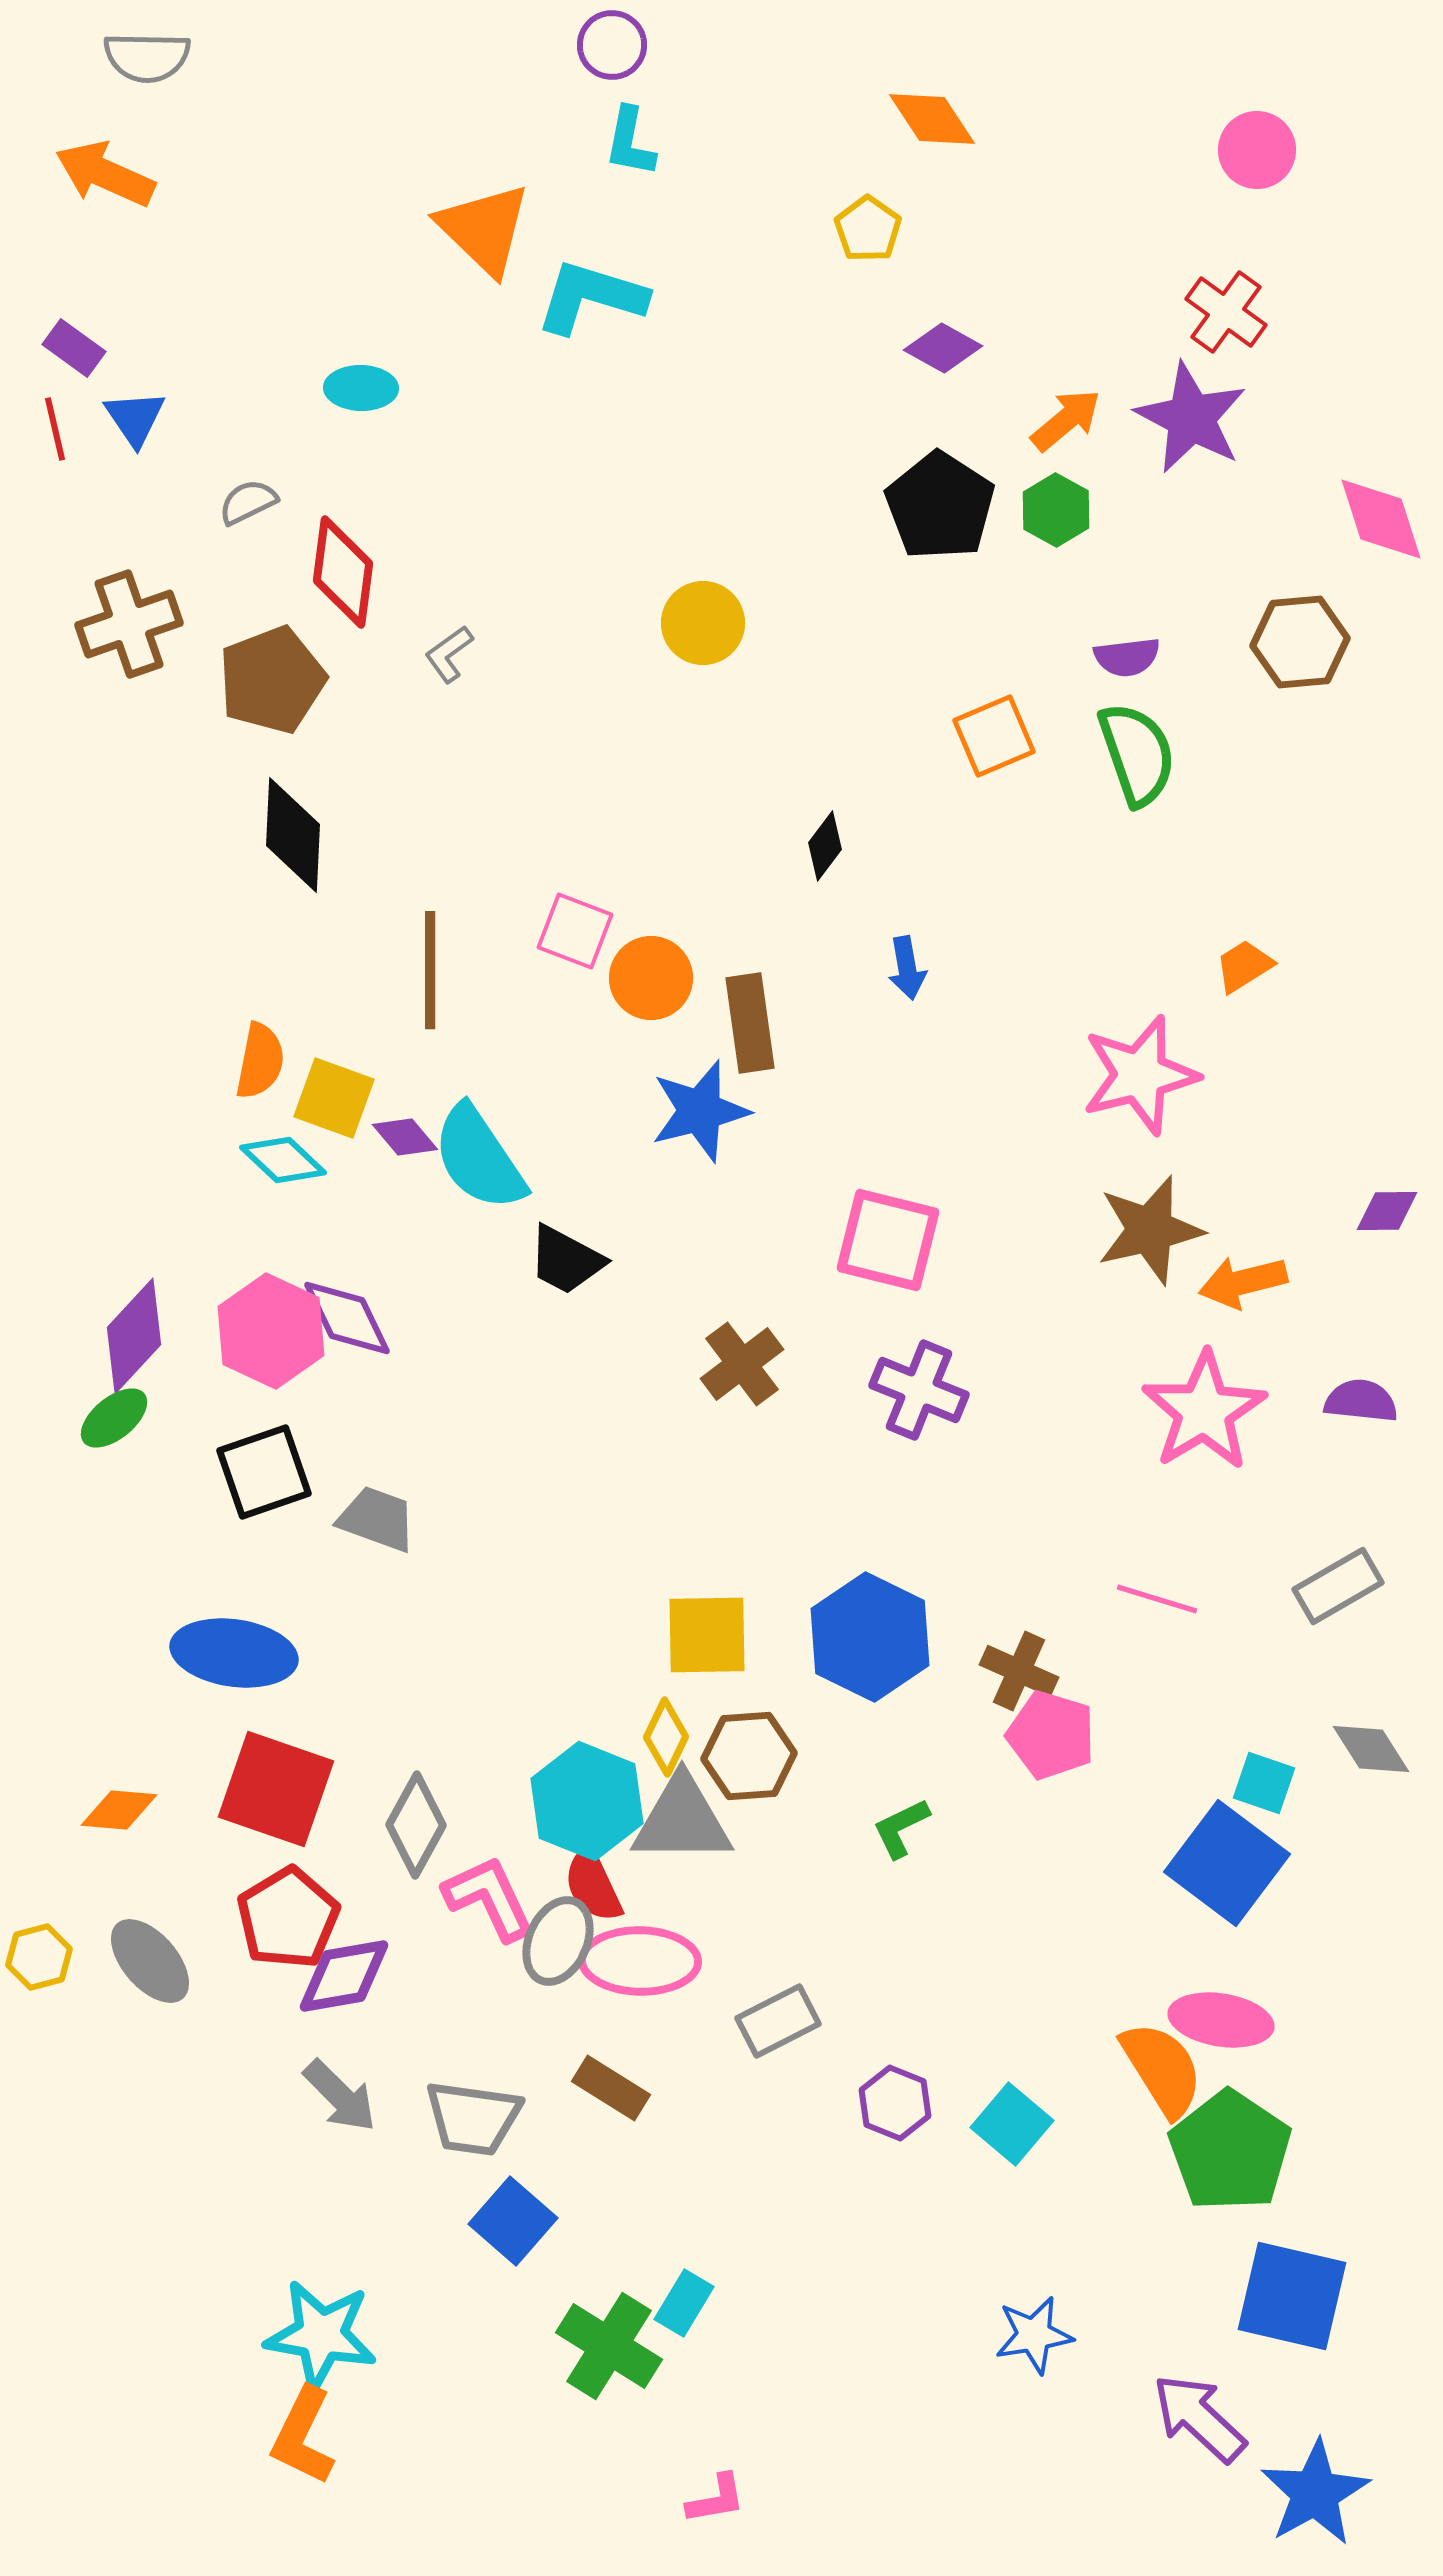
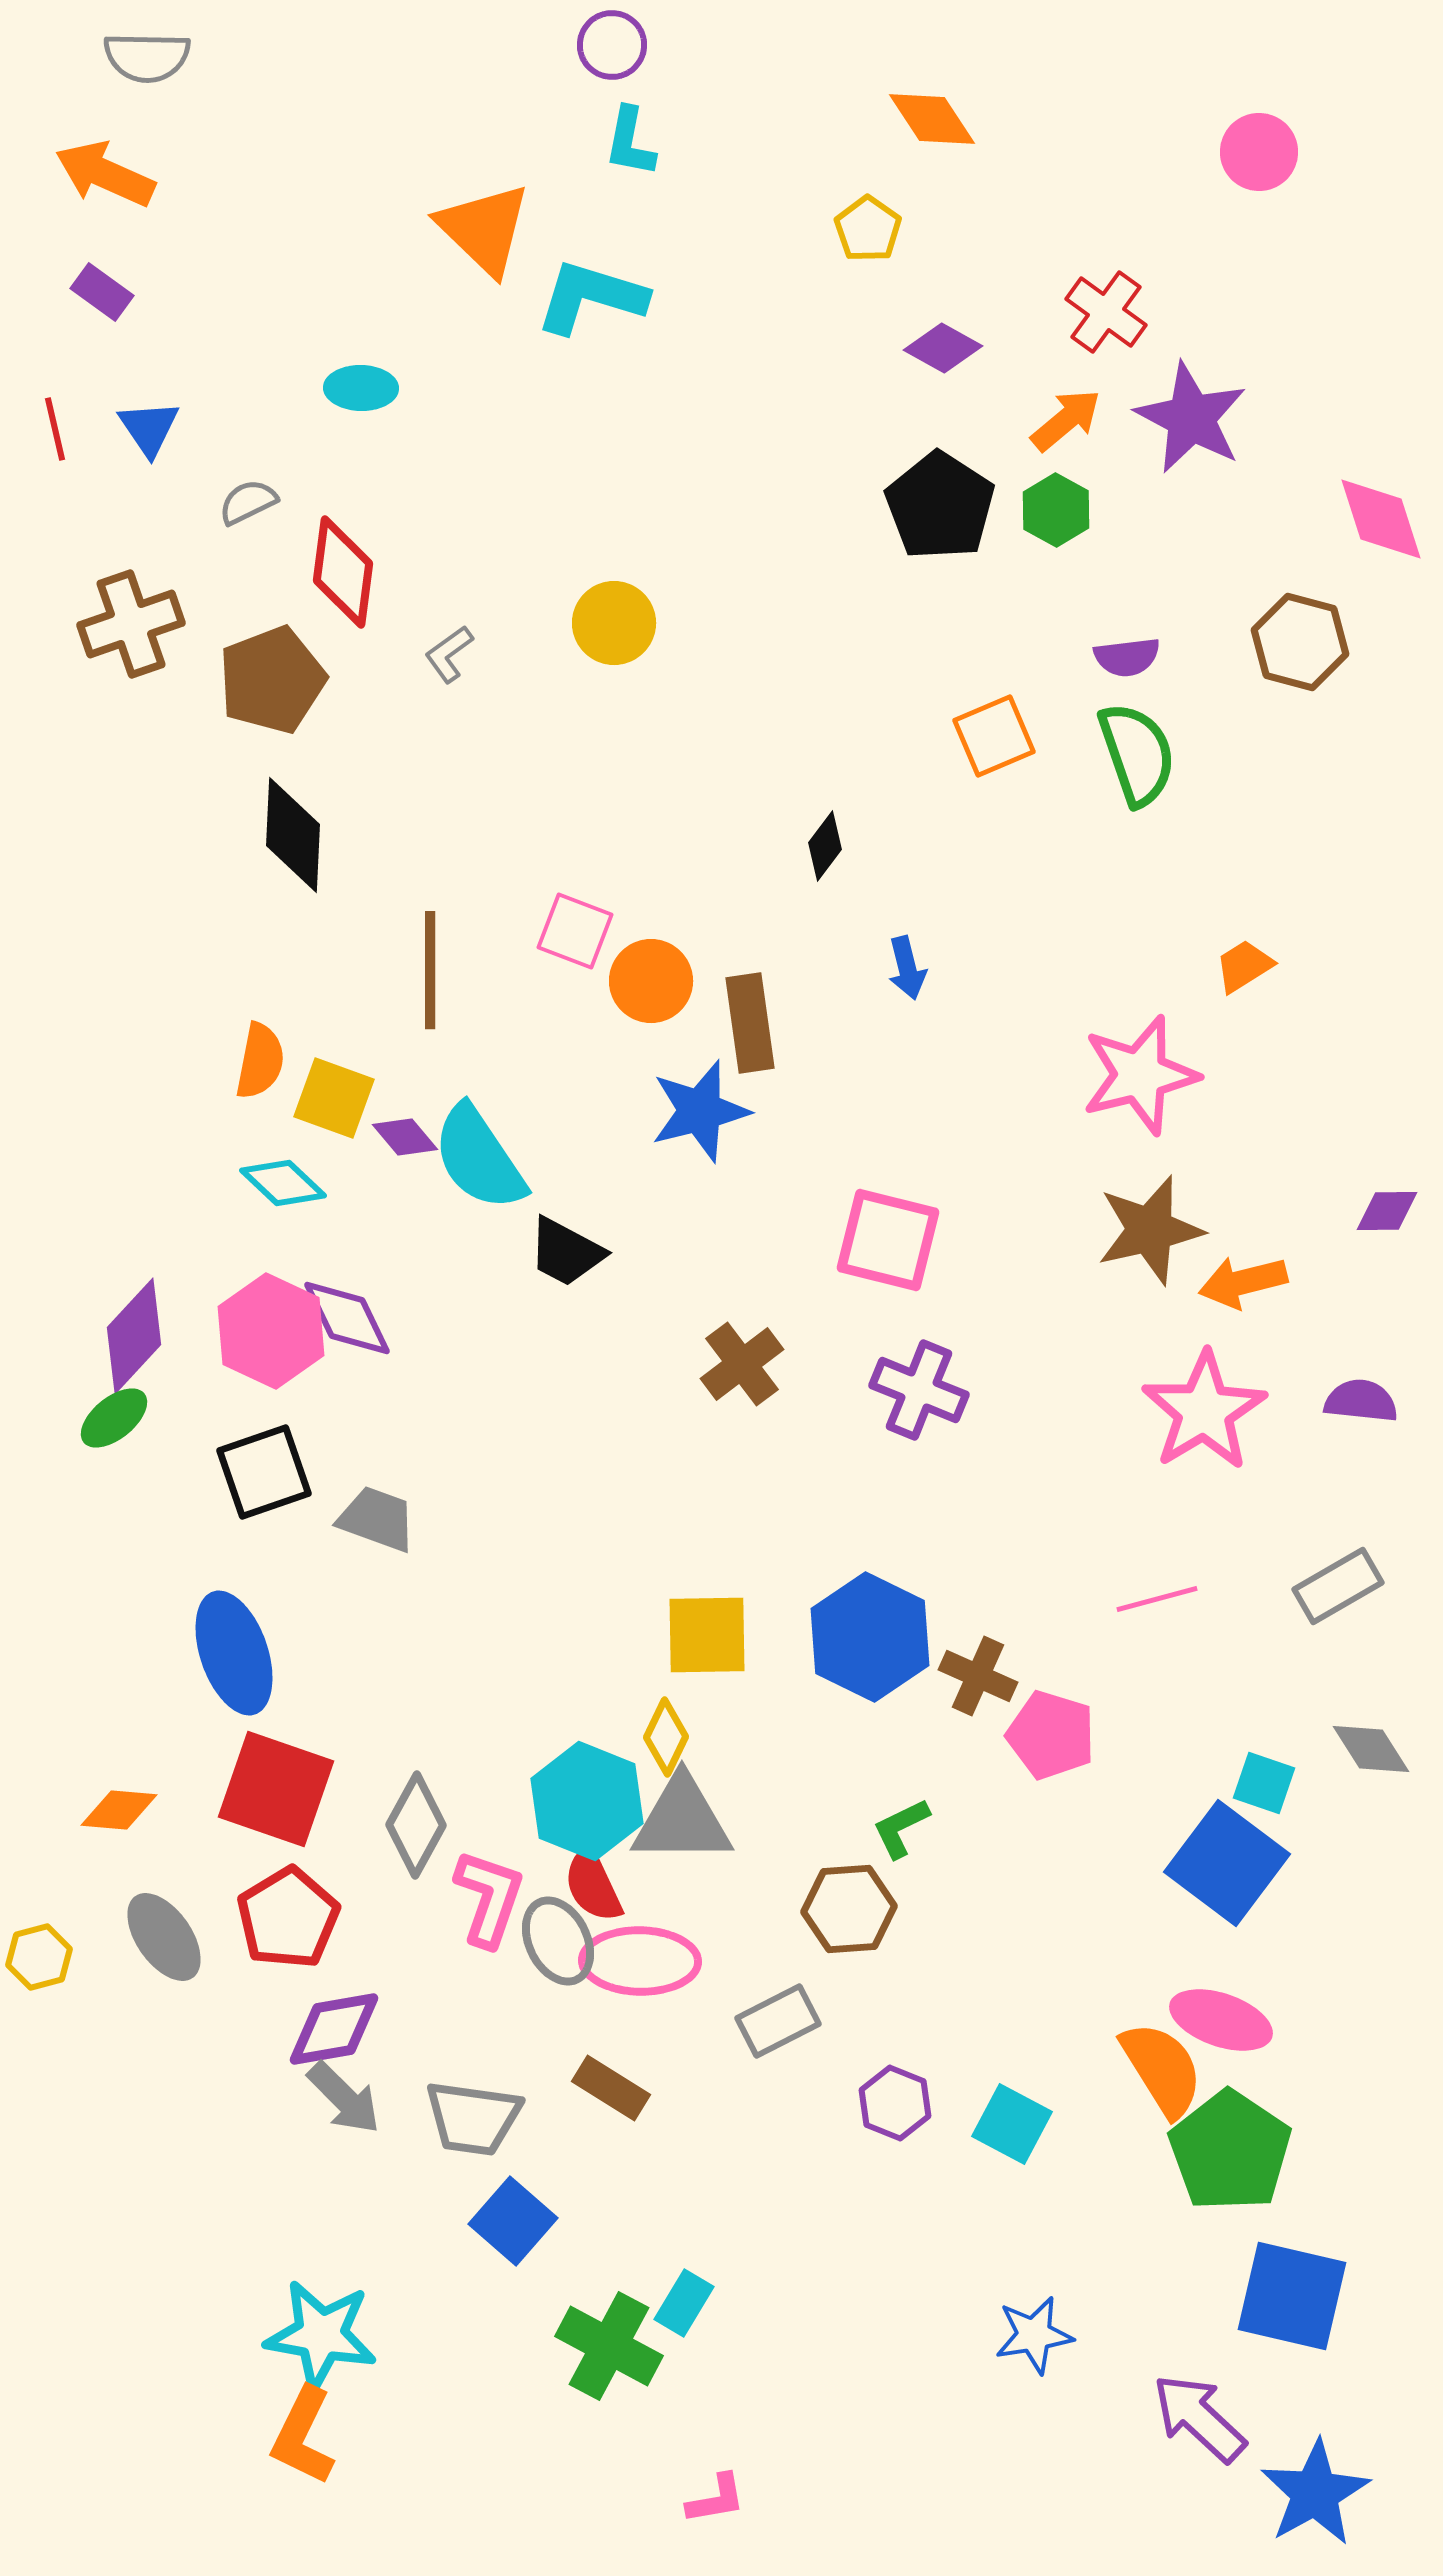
pink circle at (1257, 150): moved 2 px right, 2 px down
red cross at (1226, 312): moved 120 px left
purple rectangle at (74, 348): moved 28 px right, 56 px up
blue triangle at (135, 418): moved 14 px right, 10 px down
yellow circle at (703, 623): moved 89 px left
brown cross at (129, 624): moved 2 px right
brown hexagon at (1300, 642): rotated 20 degrees clockwise
blue arrow at (907, 968): rotated 4 degrees counterclockwise
orange circle at (651, 978): moved 3 px down
cyan diamond at (283, 1160): moved 23 px down
black trapezoid at (566, 1260): moved 8 px up
pink line at (1157, 1599): rotated 32 degrees counterclockwise
blue ellipse at (234, 1653): rotated 63 degrees clockwise
brown cross at (1019, 1671): moved 41 px left, 5 px down
brown hexagon at (749, 1756): moved 100 px right, 153 px down
pink L-shape at (489, 1898): rotated 44 degrees clockwise
gray ellipse at (558, 1941): rotated 50 degrees counterclockwise
gray ellipse at (150, 1961): moved 14 px right, 24 px up; rotated 6 degrees clockwise
purple diamond at (344, 1976): moved 10 px left, 53 px down
pink ellipse at (1221, 2020): rotated 10 degrees clockwise
gray arrow at (340, 2096): moved 4 px right, 2 px down
cyan square at (1012, 2124): rotated 12 degrees counterclockwise
green cross at (609, 2346): rotated 4 degrees counterclockwise
